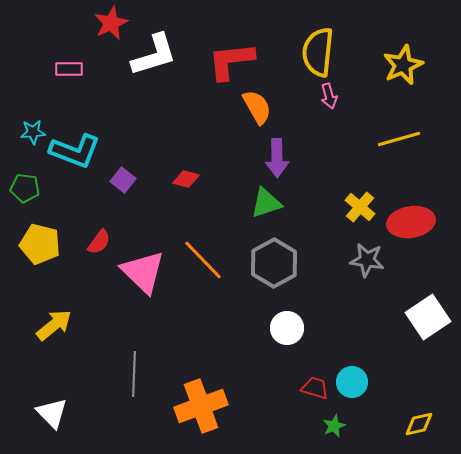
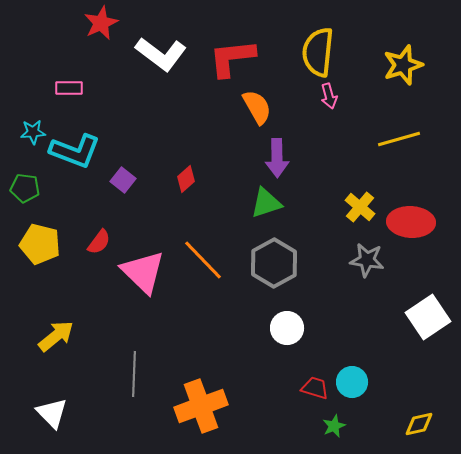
red star: moved 10 px left
white L-shape: moved 7 px right, 1 px up; rotated 54 degrees clockwise
red L-shape: moved 1 px right, 3 px up
yellow star: rotated 6 degrees clockwise
pink rectangle: moved 19 px down
red diamond: rotated 56 degrees counterclockwise
red ellipse: rotated 12 degrees clockwise
yellow arrow: moved 2 px right, 11 px down
